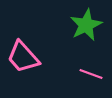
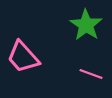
green star: rotated 12 degrees counterclockwise
